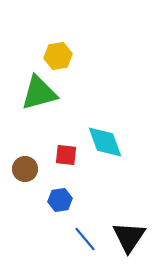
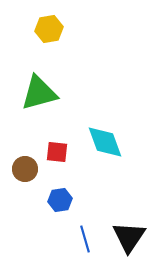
yellow hexagon: moved 9 px left, 27 px up
red square: moved 9 px left, 3 px up
blue line: rotated 24 degrees clockwise
